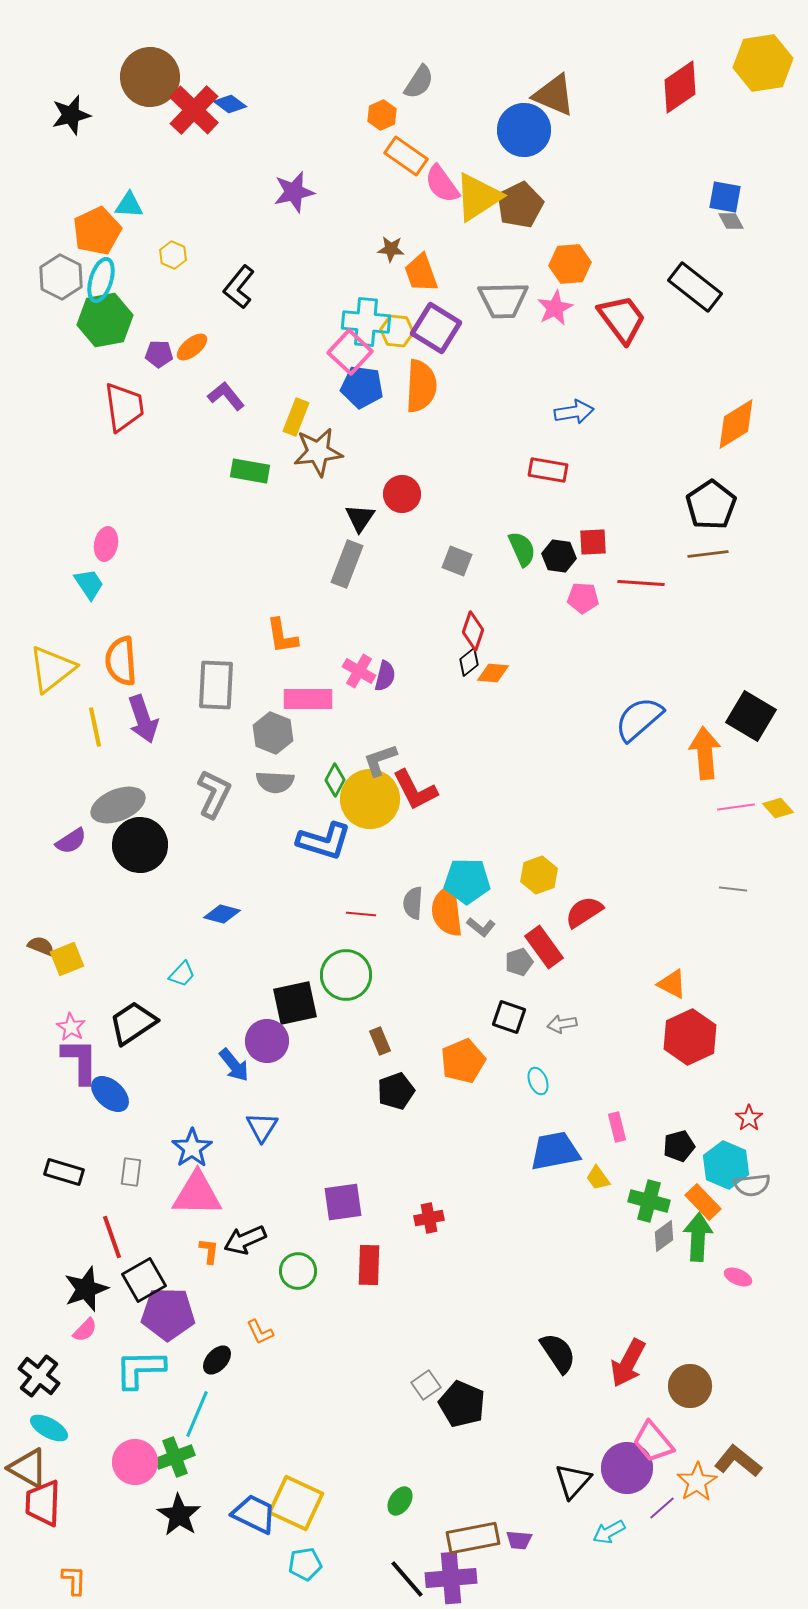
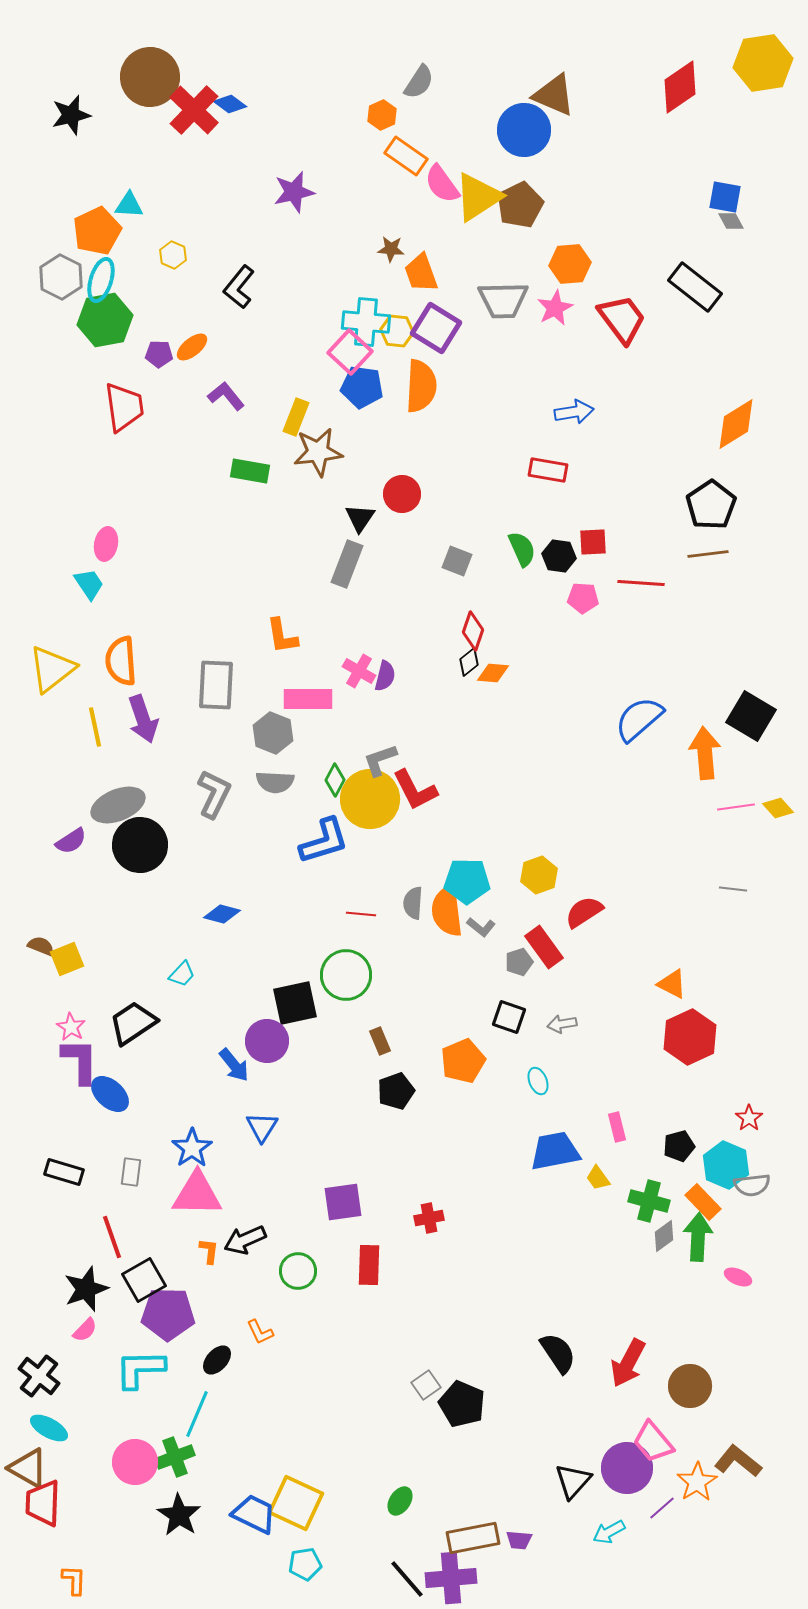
blue L-shape at (324, 841): rotated 34 degrees counterclockwise
